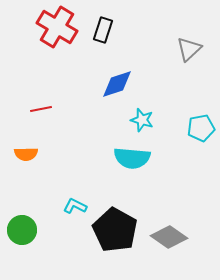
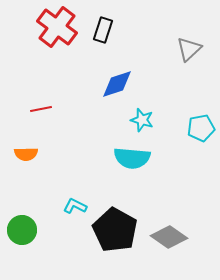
red cross: rotated 6 degrees clockwise
